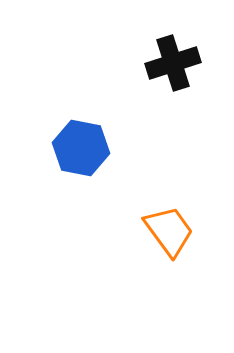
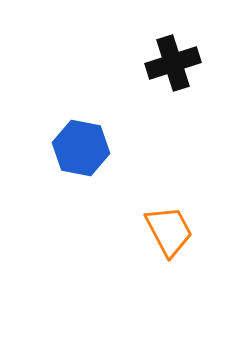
orange trapezoid: rotated 8 degrees clockwise
